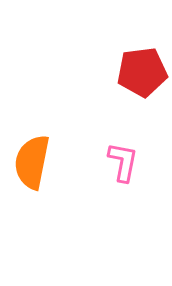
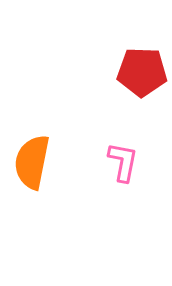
red pentagon: rotated 9 degrees clockwise
